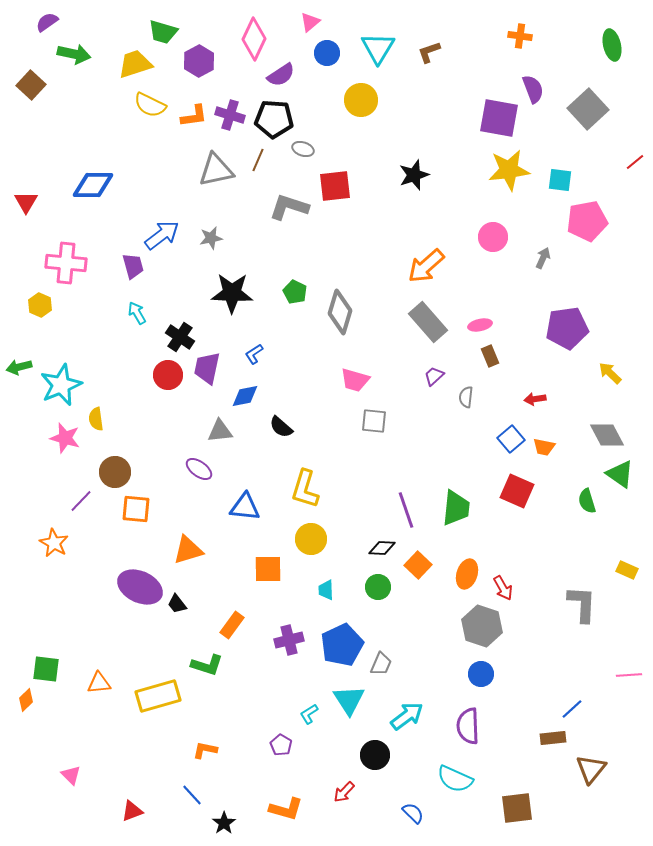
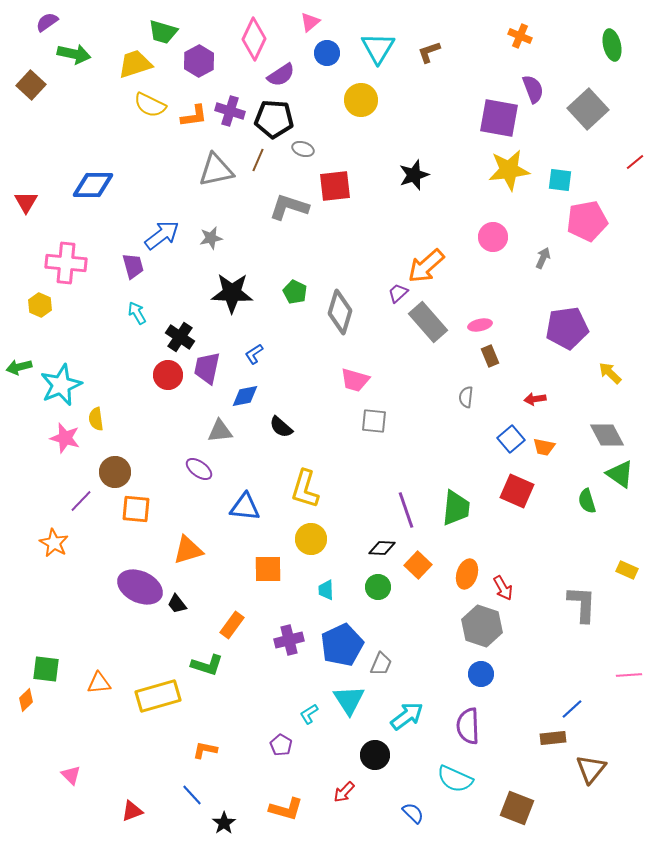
orange cross at (520, 36): rotated 15 degrees clockwise
purple cross at (230, 115): moved 4 px up
purple trapezoid at (434, 376): moved 36 px left, 83 px up
brown square at (517, 808): rotated 28 degrees clockwise
